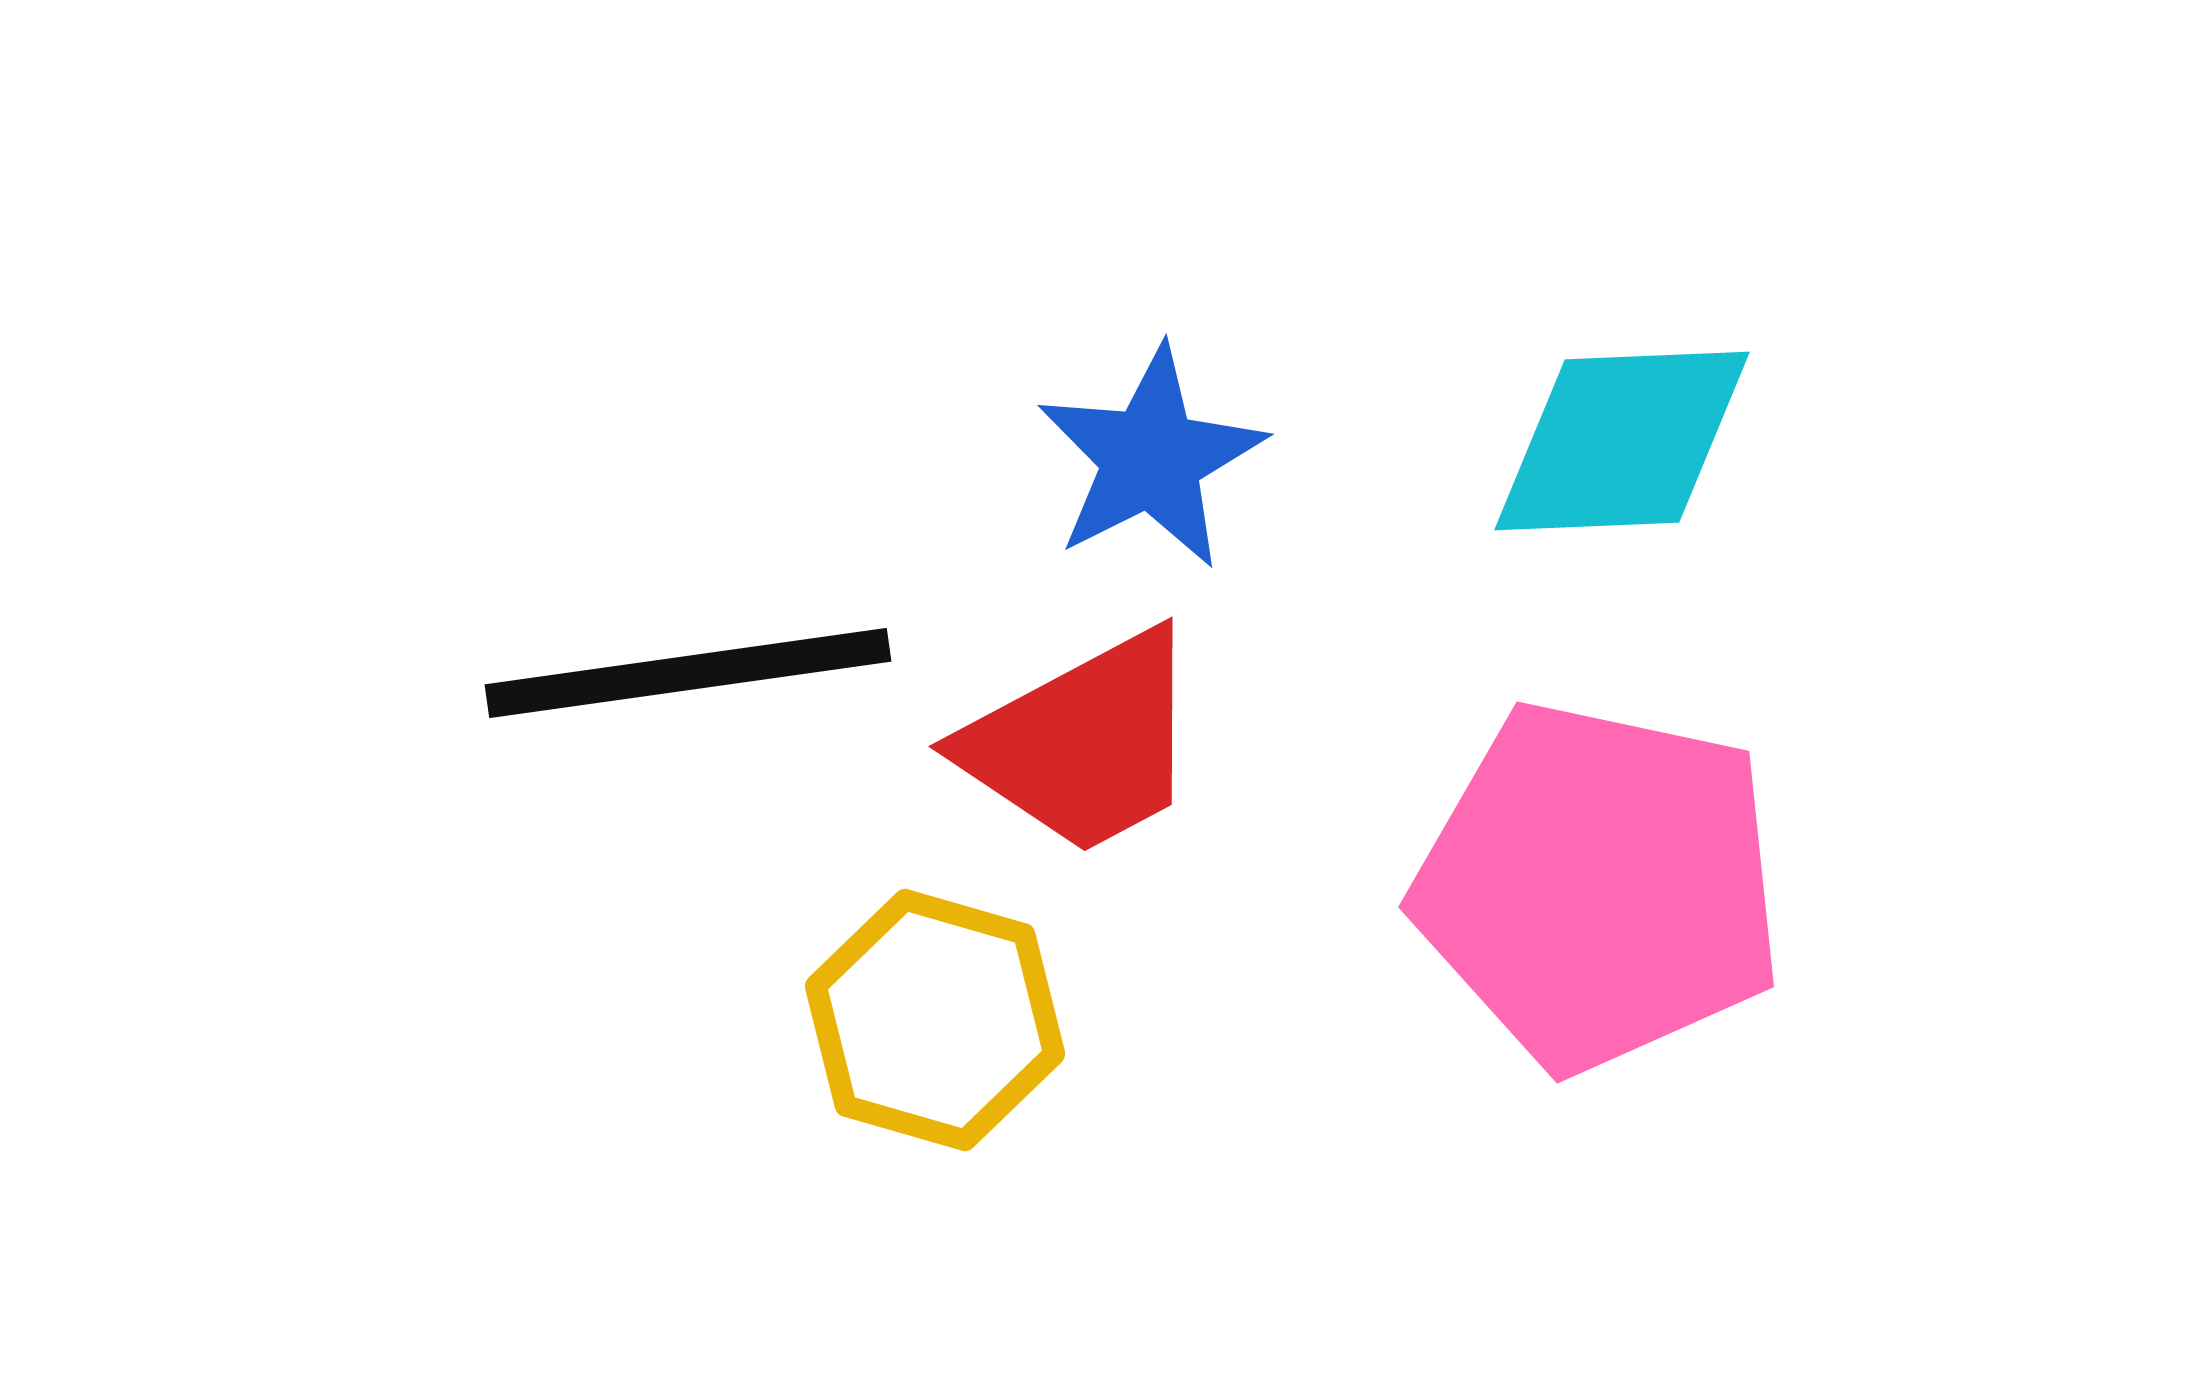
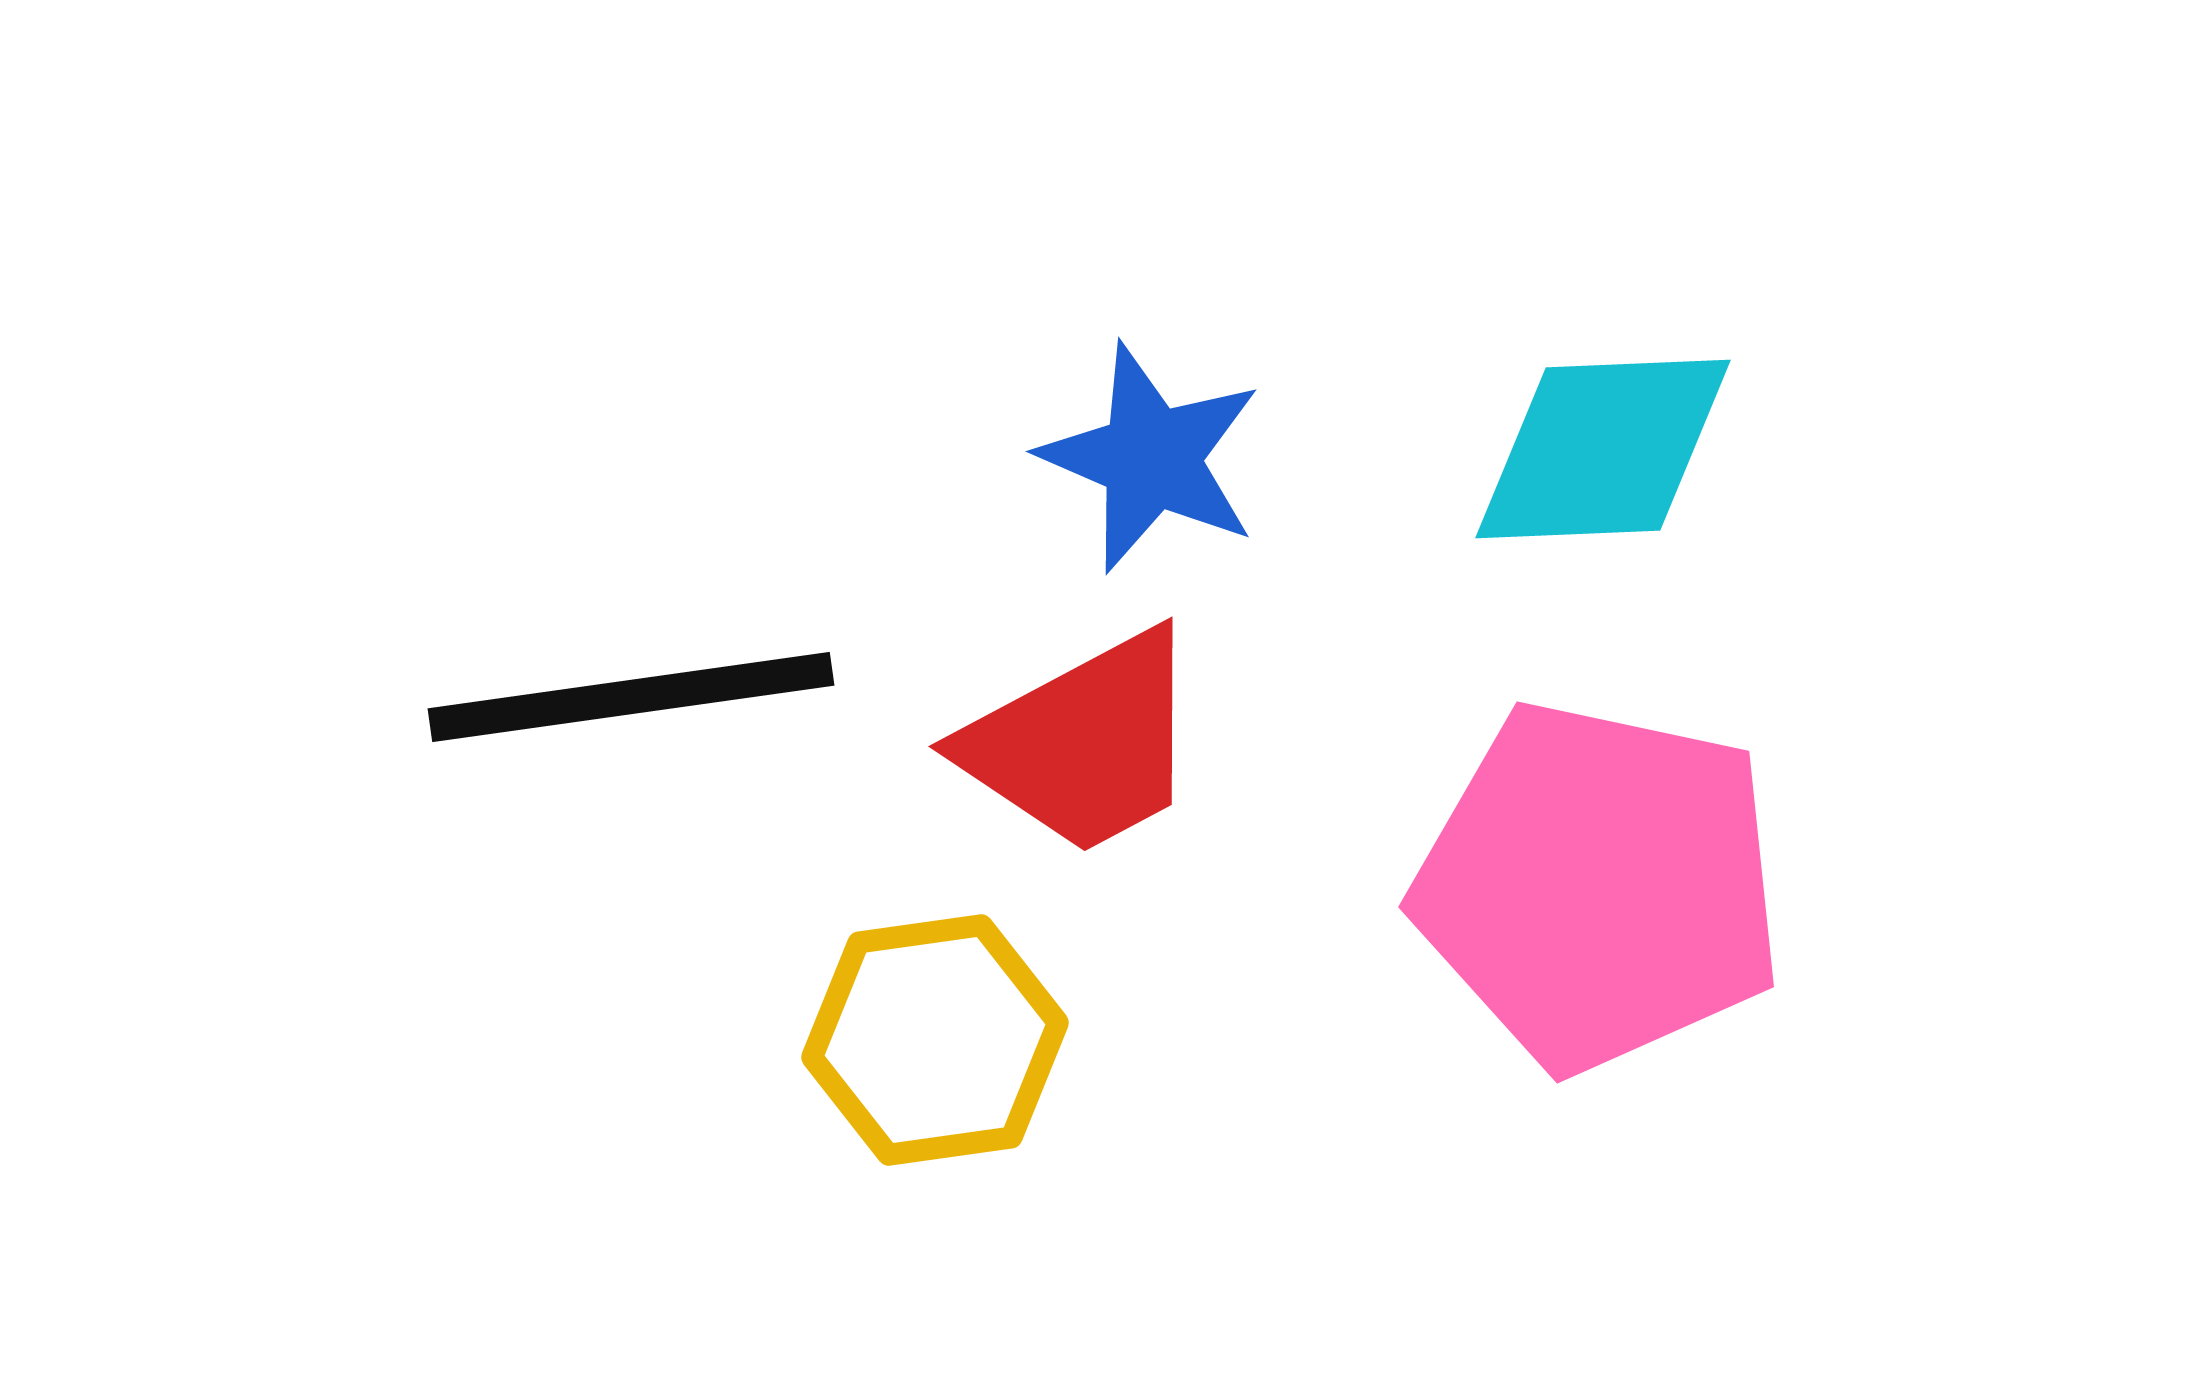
cyan diamond: moved 19 px left, 8 px down
blue star: rotated 22 degrees counterclockwise
black line: moved 57 px left, 24 px down
yellow hexagon: moved 20 px down; rotated 24 degrees counterclockwise
